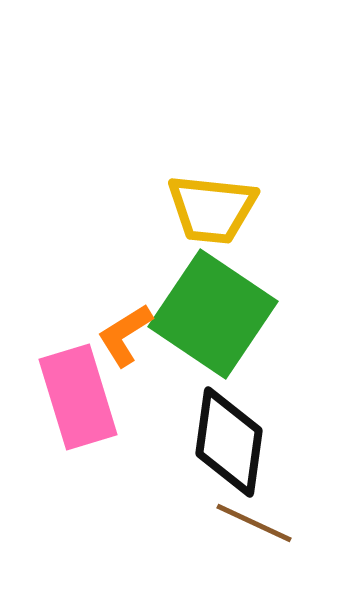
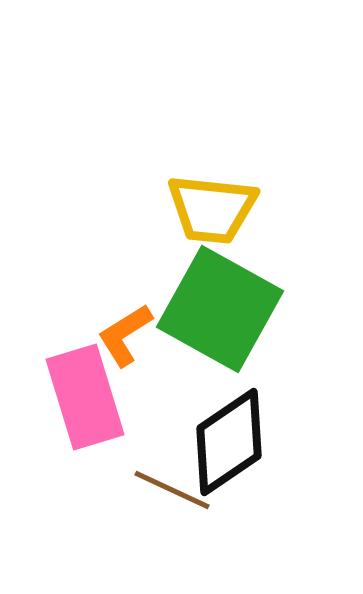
green square: moved 7 px right, 5 px up; rotated 5 degrees counterclockwise
pink rectangle: moved 7 px right
black diamond: rotated 48 degrees clockwise
brown line: moved 82 px left, 33 px up
